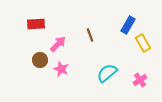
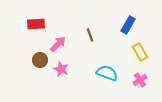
yellow rectangle: moved 3 px left, 9 px down
cyan semicircle: rotated 60 degrees clockwise
